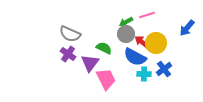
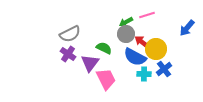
gray semicircle: rotated 50 degrees counterclockwise
yellow circle: moved 6 px down
